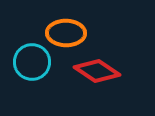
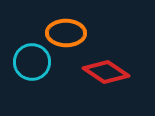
red diamond: moved 9 px right, 1 px down
